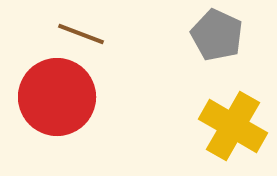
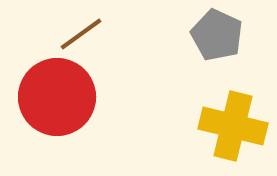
brown line: rotated 57 degrees counterclockwise
yellow cross: rotated 16 degrees counterclockwise
